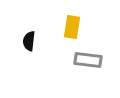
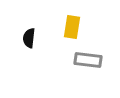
black semicircle: moved 3 px up
